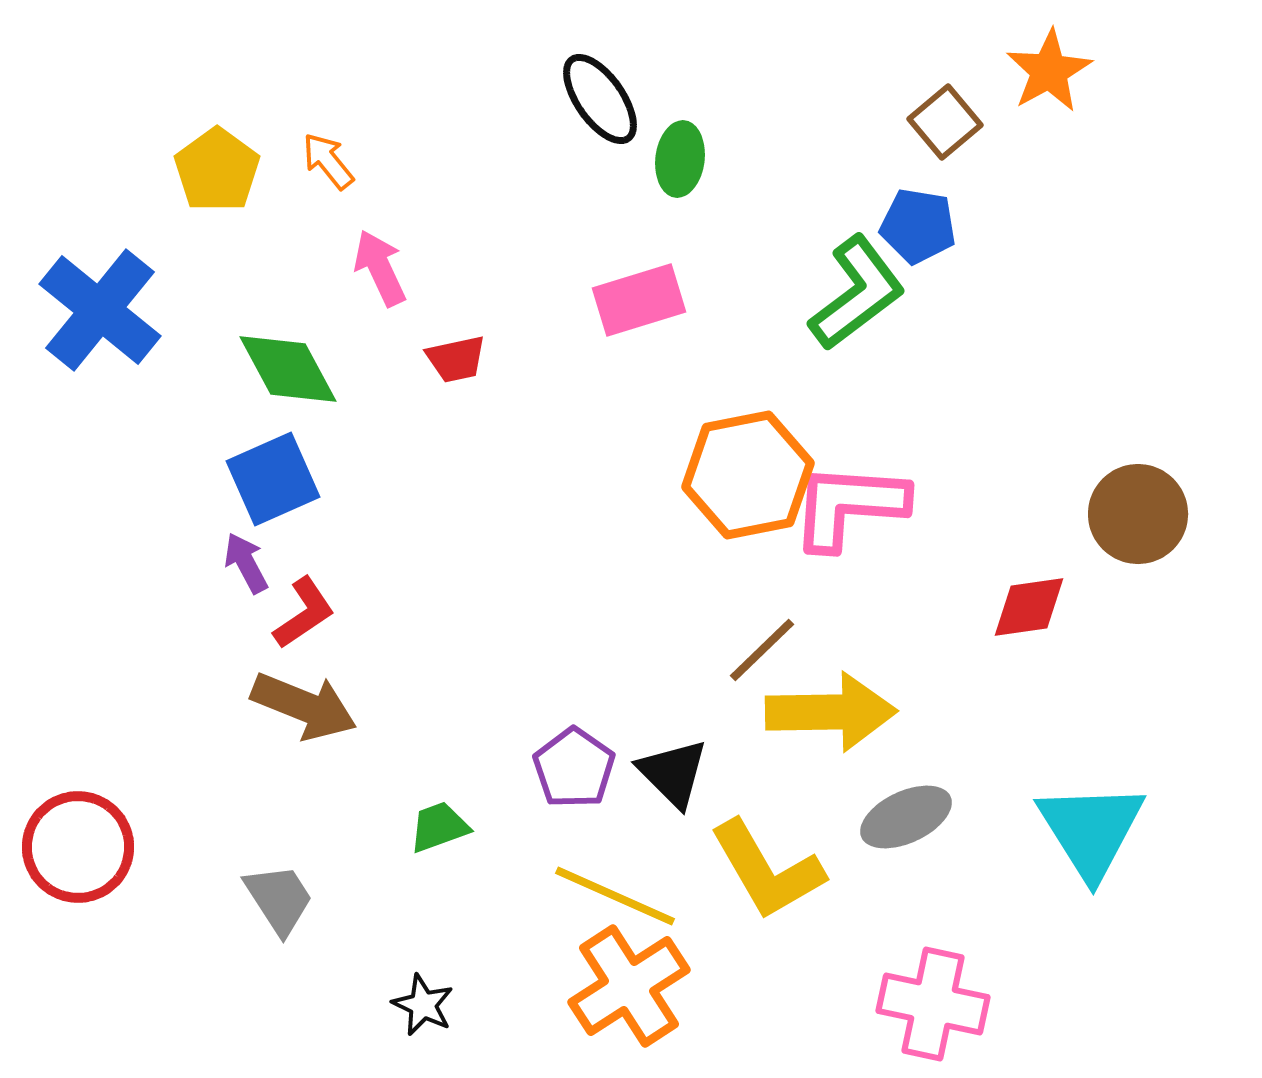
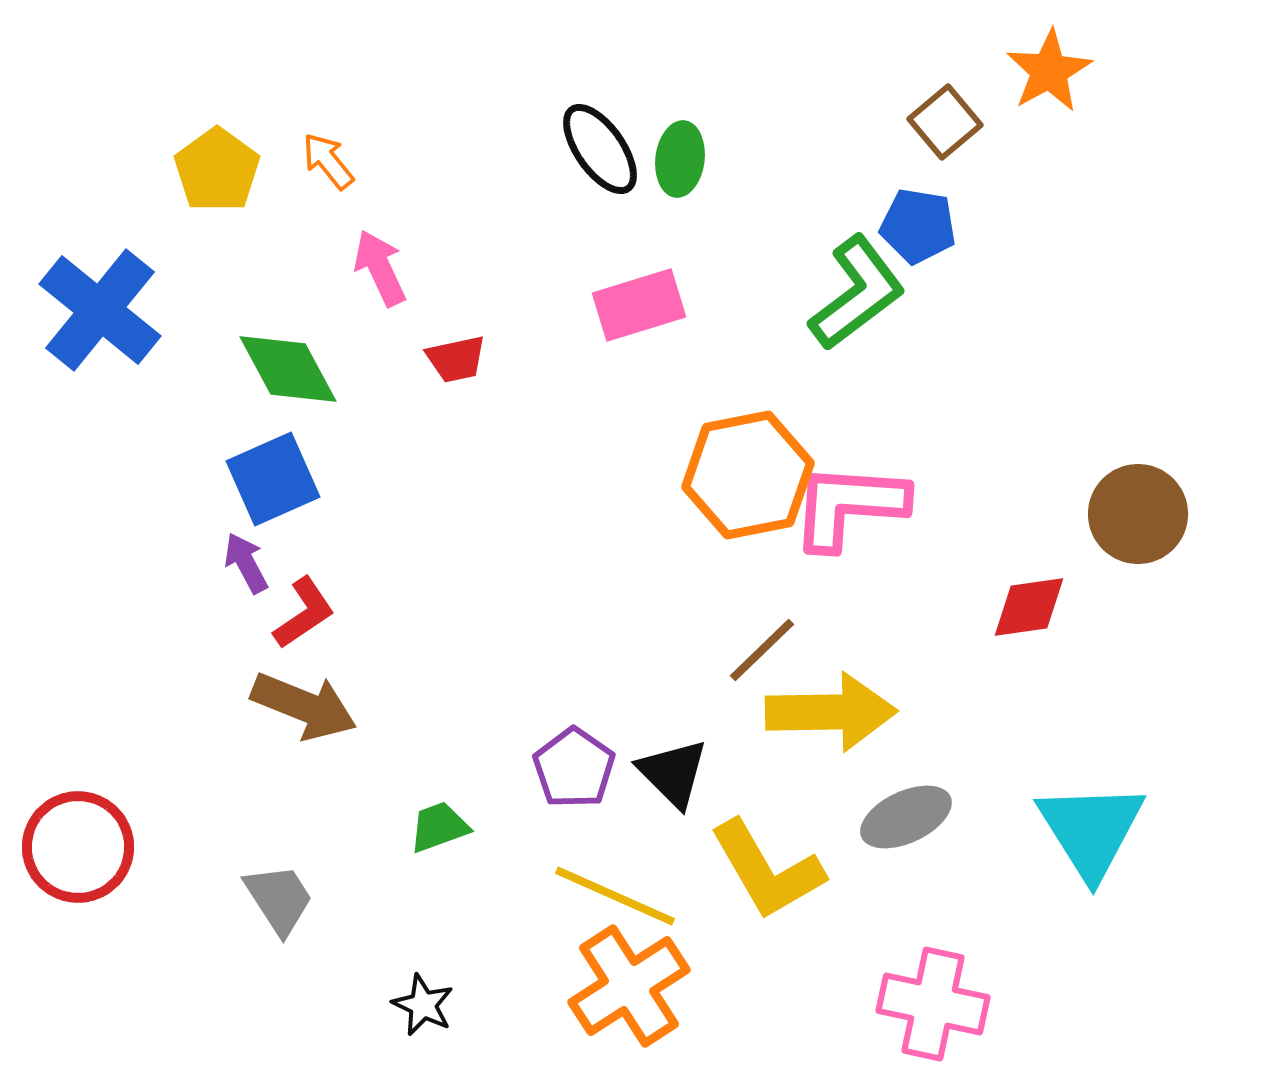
black ellipse: moved 50 px down
pink rectangle: moved 5 px down
